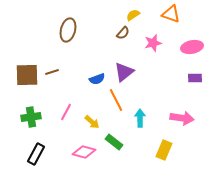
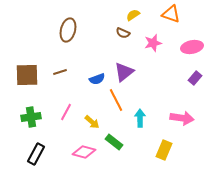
brown semicircle: rotated 72 degrees clockwise
brown line: moved 8 px right
purple rectangle: rotated 48 degrees counterclockwise
